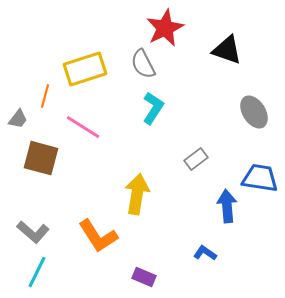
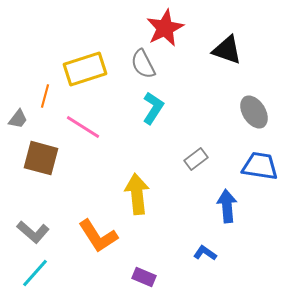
blue trapezoid: moved 12 px up
yellow arrow: rotated 15 degrees counterclockwise
cyan line: moved 2 px left, 1 px down; rotated 16 degrees clockwise
